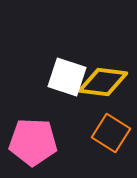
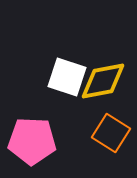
yellow diamond: moved 1 px up; rotated 18 degrees counterclockwise
pink pentagon: moved 1 px left, 1 px up
